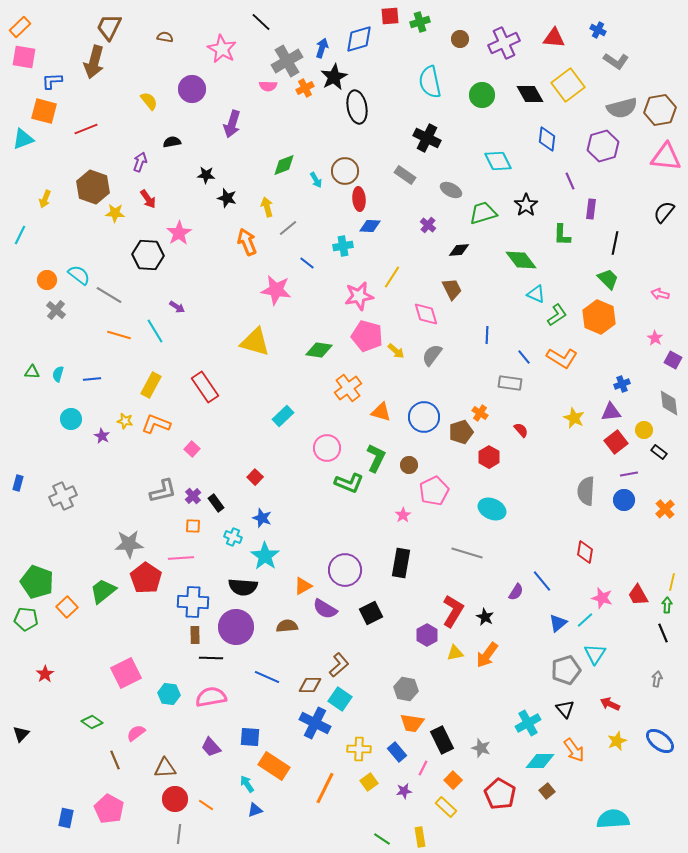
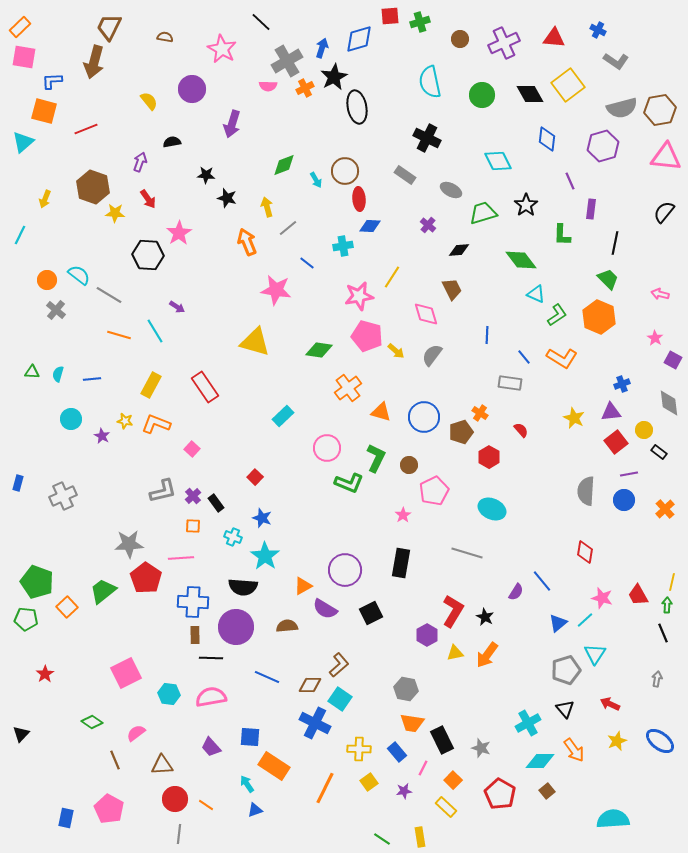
cyan triangle at (23, 139): moved 3 px down; rotated 20 degrees counterclockwise
brown triangle at (165, 768): moved 3 px left, 3 px up
